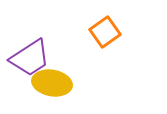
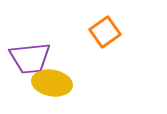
purple trapezoid: rotated 27 degrees clockwise
